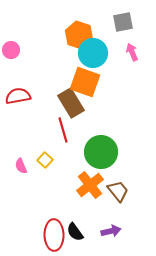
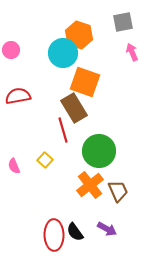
cyan circle: moved 30 px left
brown rectangle: moved 3 px right, 5 px down
green circle: moved 2 px left, 1 px up
pink semicircle: moved 7 px left
brown trapezoid: rotated 15 degrees clockwise
purple arrow: moved 4 px left, 2 px up; rotated 42 degrees clockwise
